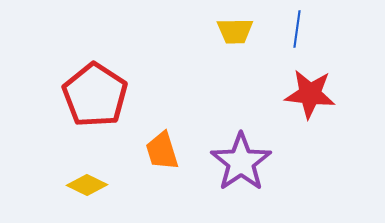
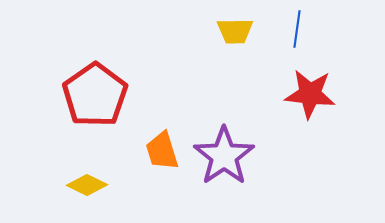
red pentagon: rotated 4 degrees clockwise
purple star: moved 17 px left, 6 px up
